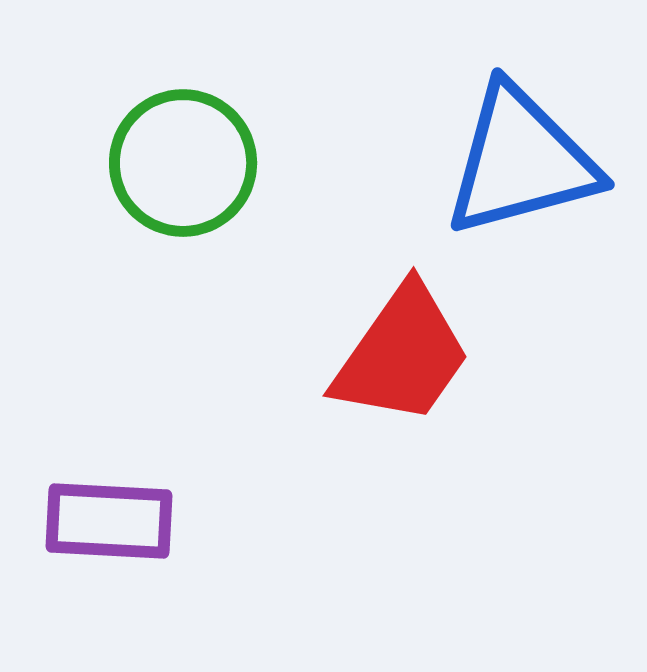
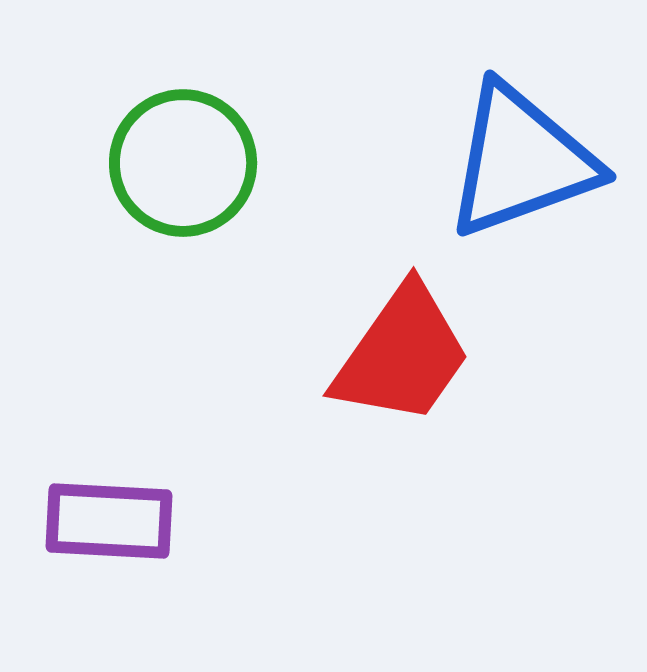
blue triangle: rotated 5 degrees counterclockwise
